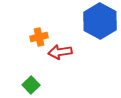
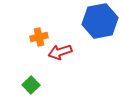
blue hexagon: rotated 20 degrees clockwise
red arrow: rotated 10 degrees counterclockwise
